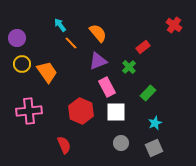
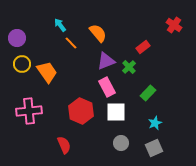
purple triangle: moved 8 px right
